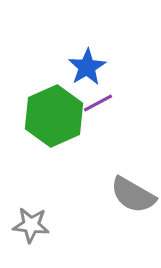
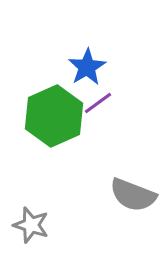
purple line: rotated 8 degrees counterclockwise
gray semicircle: rotated 9 degrees counterclockwise
gray star: rotated 12 degrees clockwise
